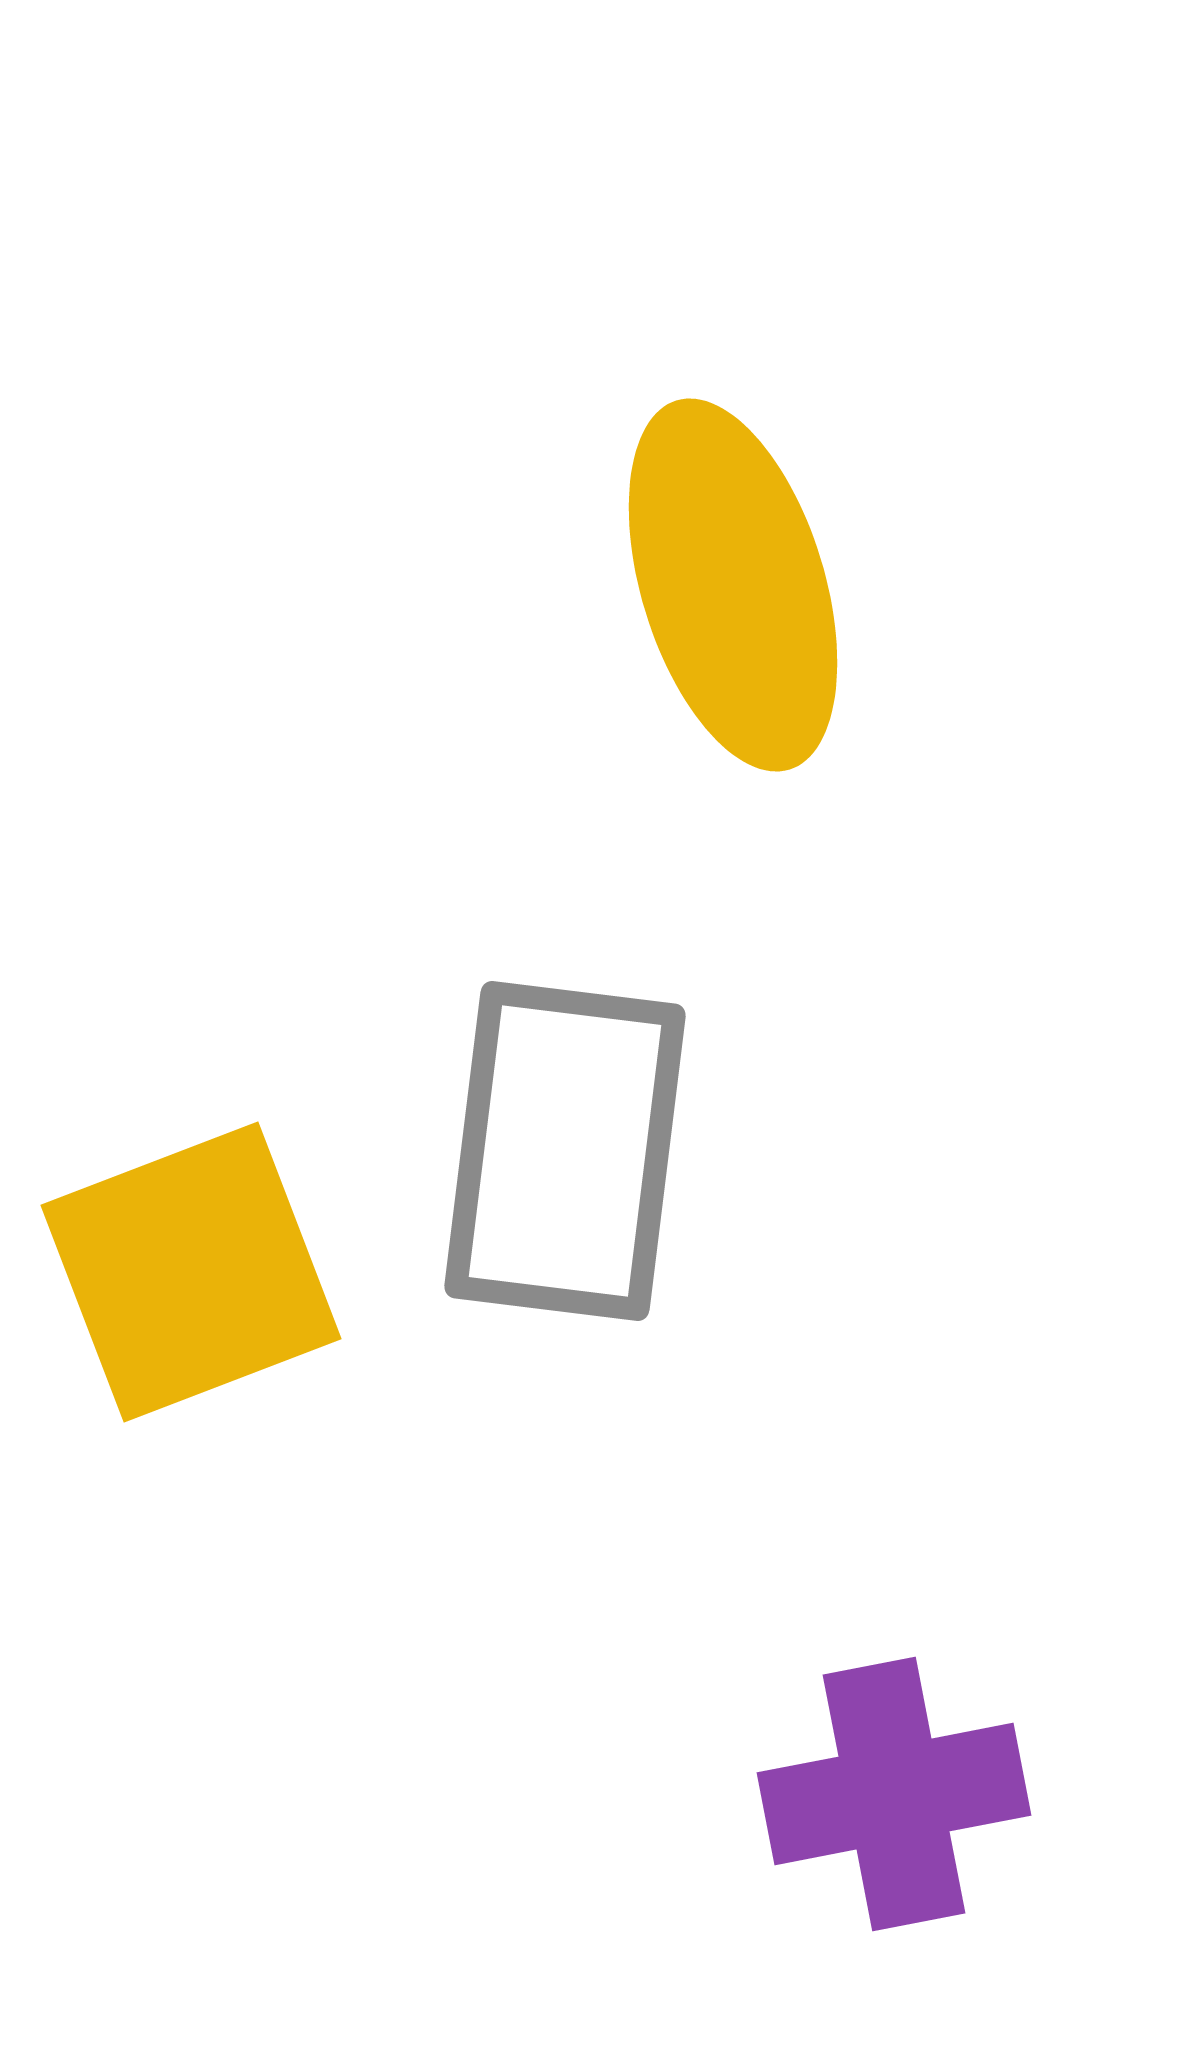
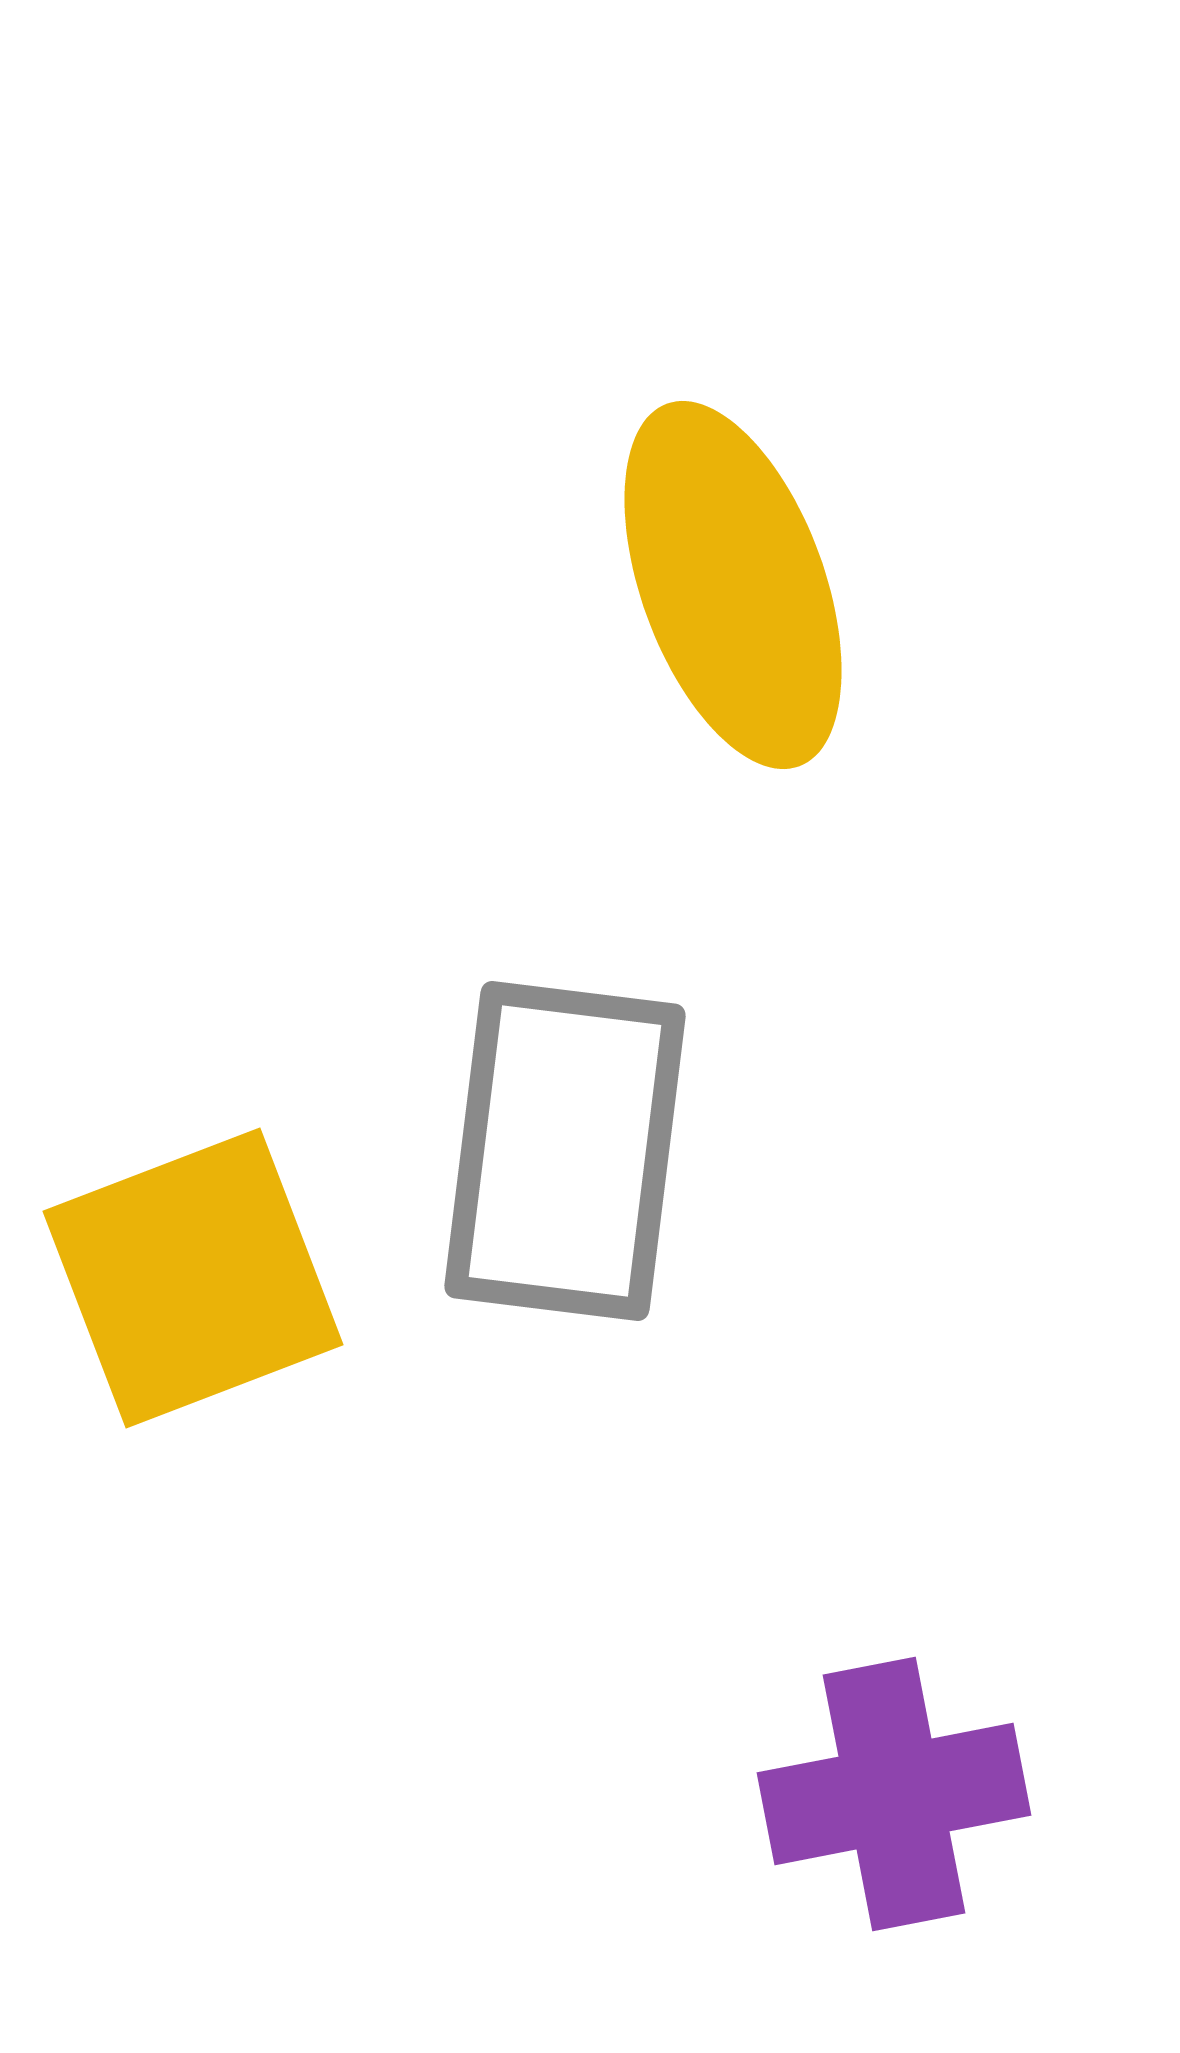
yellow ellipse: rotated 3 degrees counterclockwise
yellow square: moved 2 px right, 6 px down
